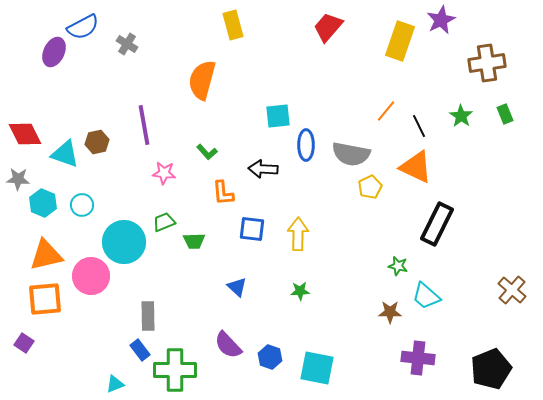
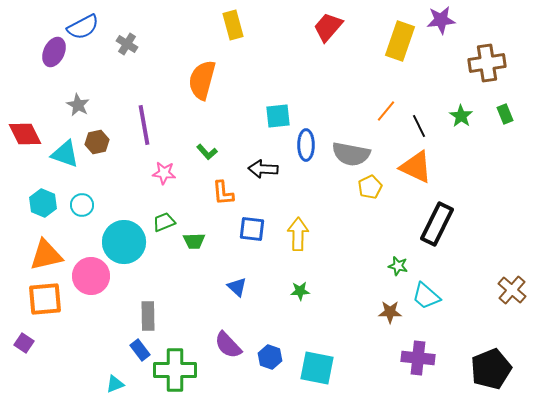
purple star at (441, 20): rotated 20 degrees clockwise
gray star at (18, 179): moved 60 px right, 74 px up; rotated 25 degrees clockwise
